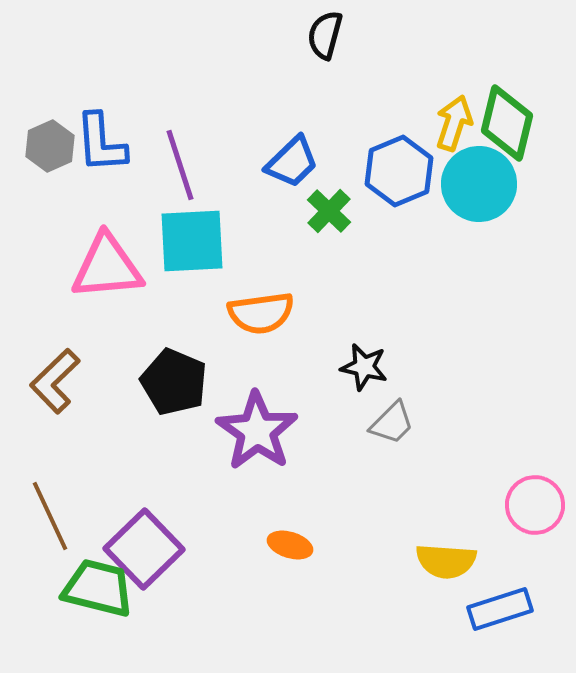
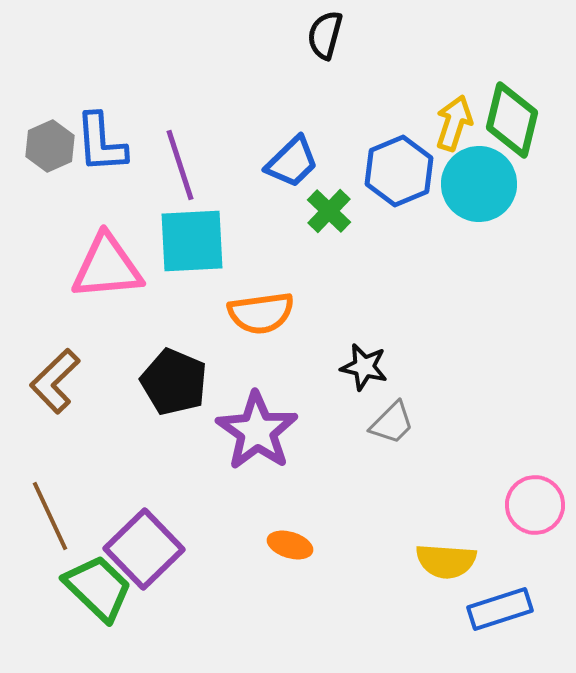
green diamond: moved 5 px right, 3 px up
green trapezoid: rotated 30 degrees clockwise
